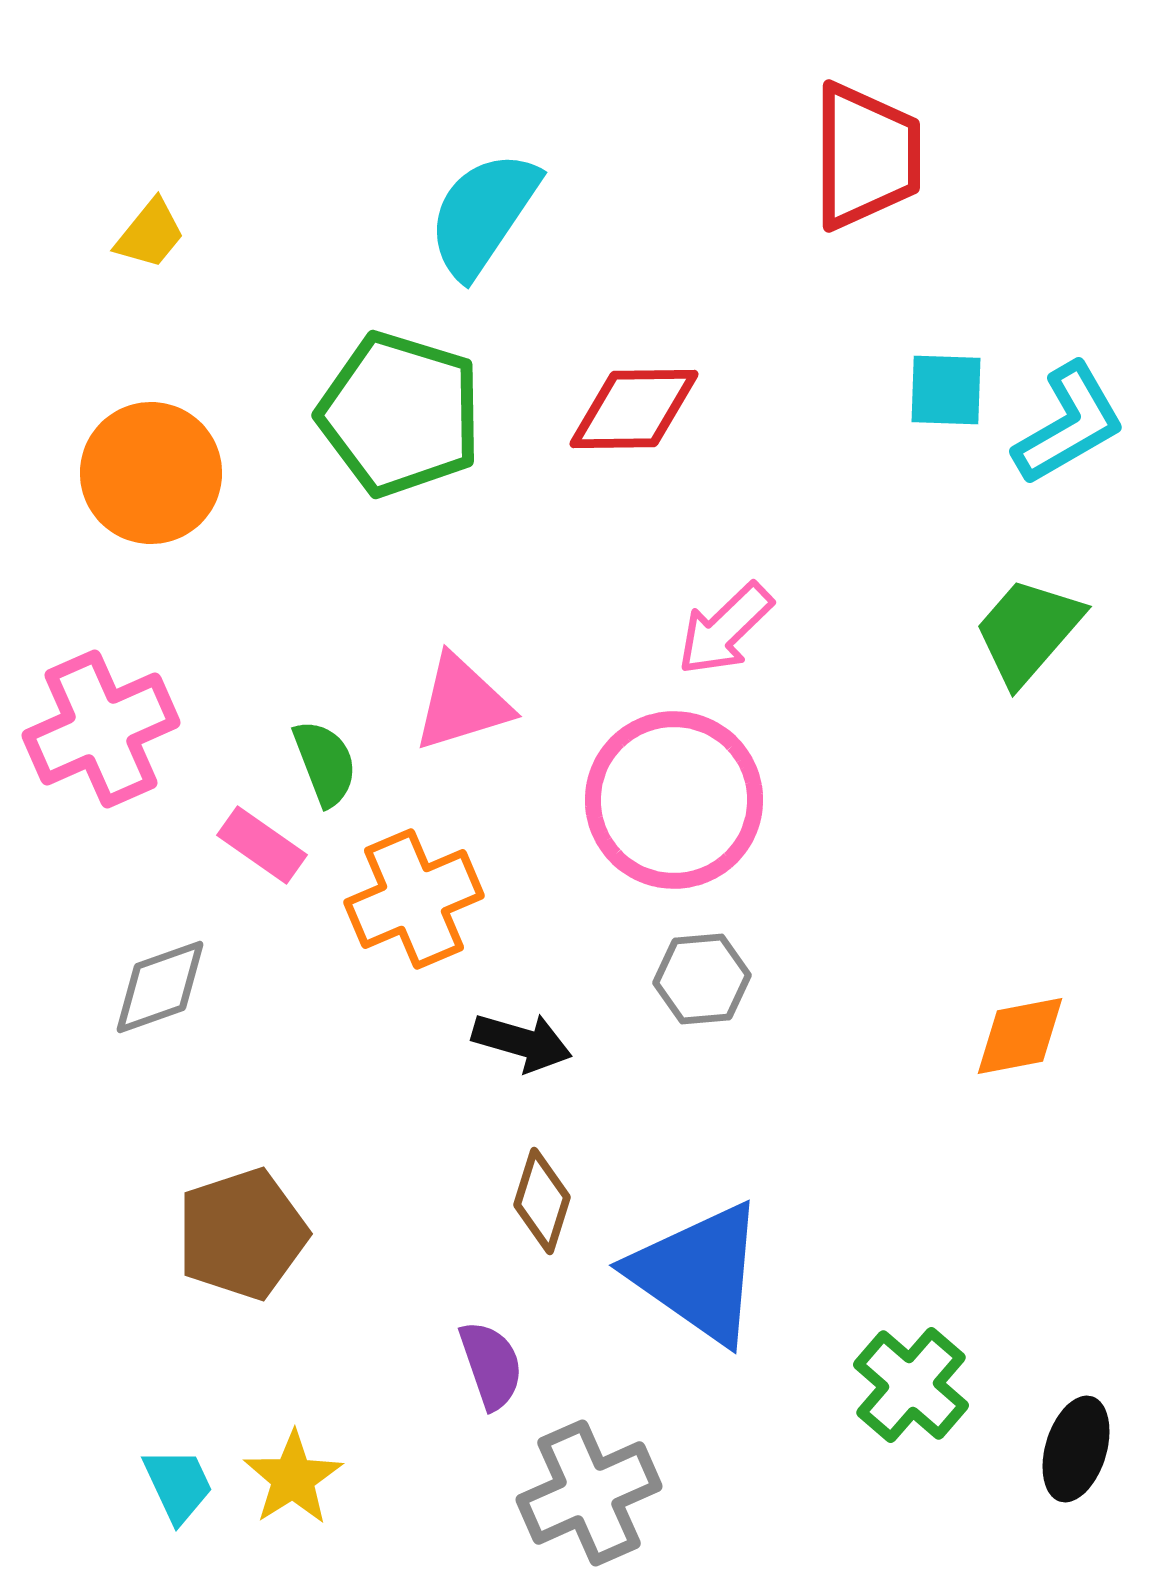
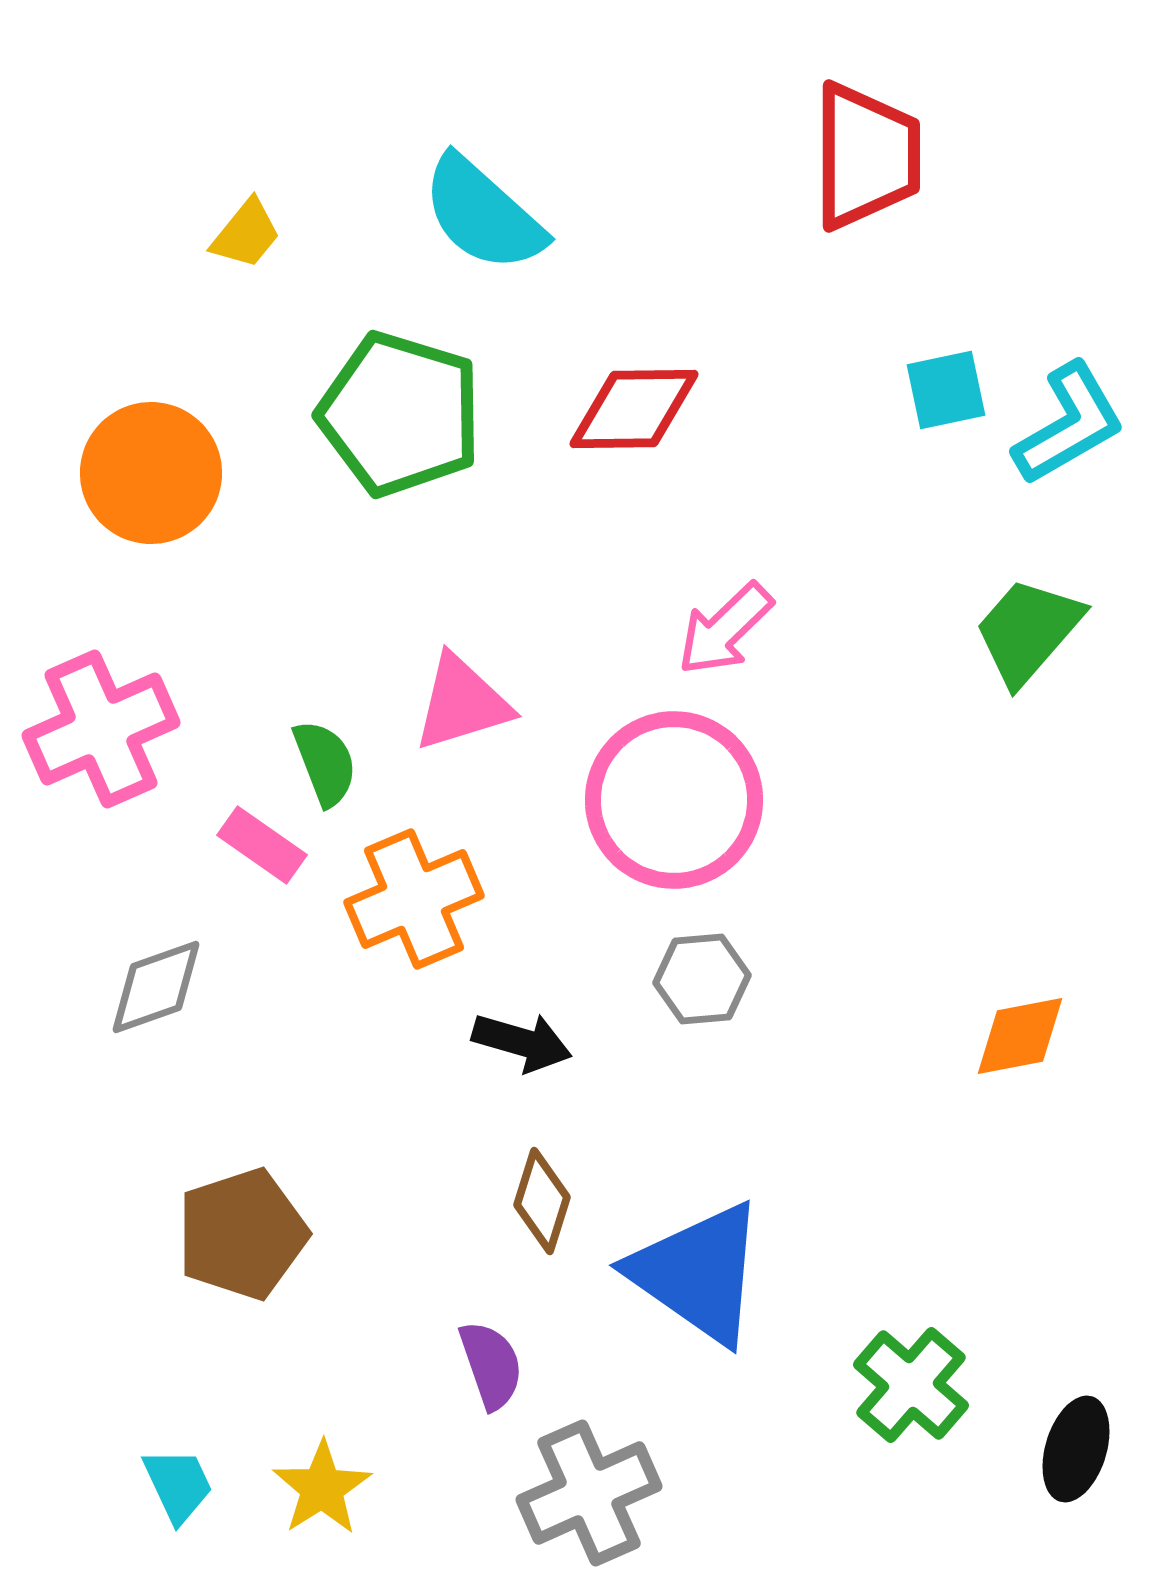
cyan semicircle: rotated 82 degrees counterclockwise
yellow trapezoid: moved 96 px right
cyan square: rotated 14 degrees counterclockwise
gray diamond: moved 4 px left
yellow star: moved 29 px right, 10 px down
